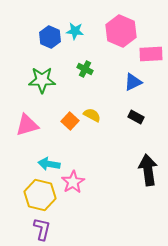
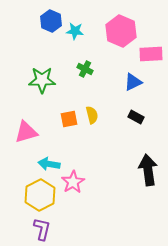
blue hexagon: moved 1 px right, 16 px up
yellow semicircle: rotated 48 degrees clockwise
orange square: moved 1 px left, 2 px up; rotated 36 degrees clockwise
pink triangle: moved 1 px left, 7 px down
yellow hexagon: rotated 20 degrees clockwise
